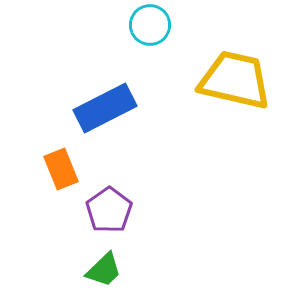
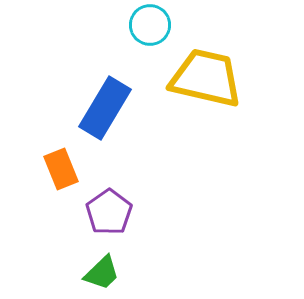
yellow trapezoid: moved 29 px left, 2 px up
blue rectangle: rotated 32 degrees counterclockwise
purple pentagon: moved 2 px down
green trapezoid: moved 2 px left, 3 px down
